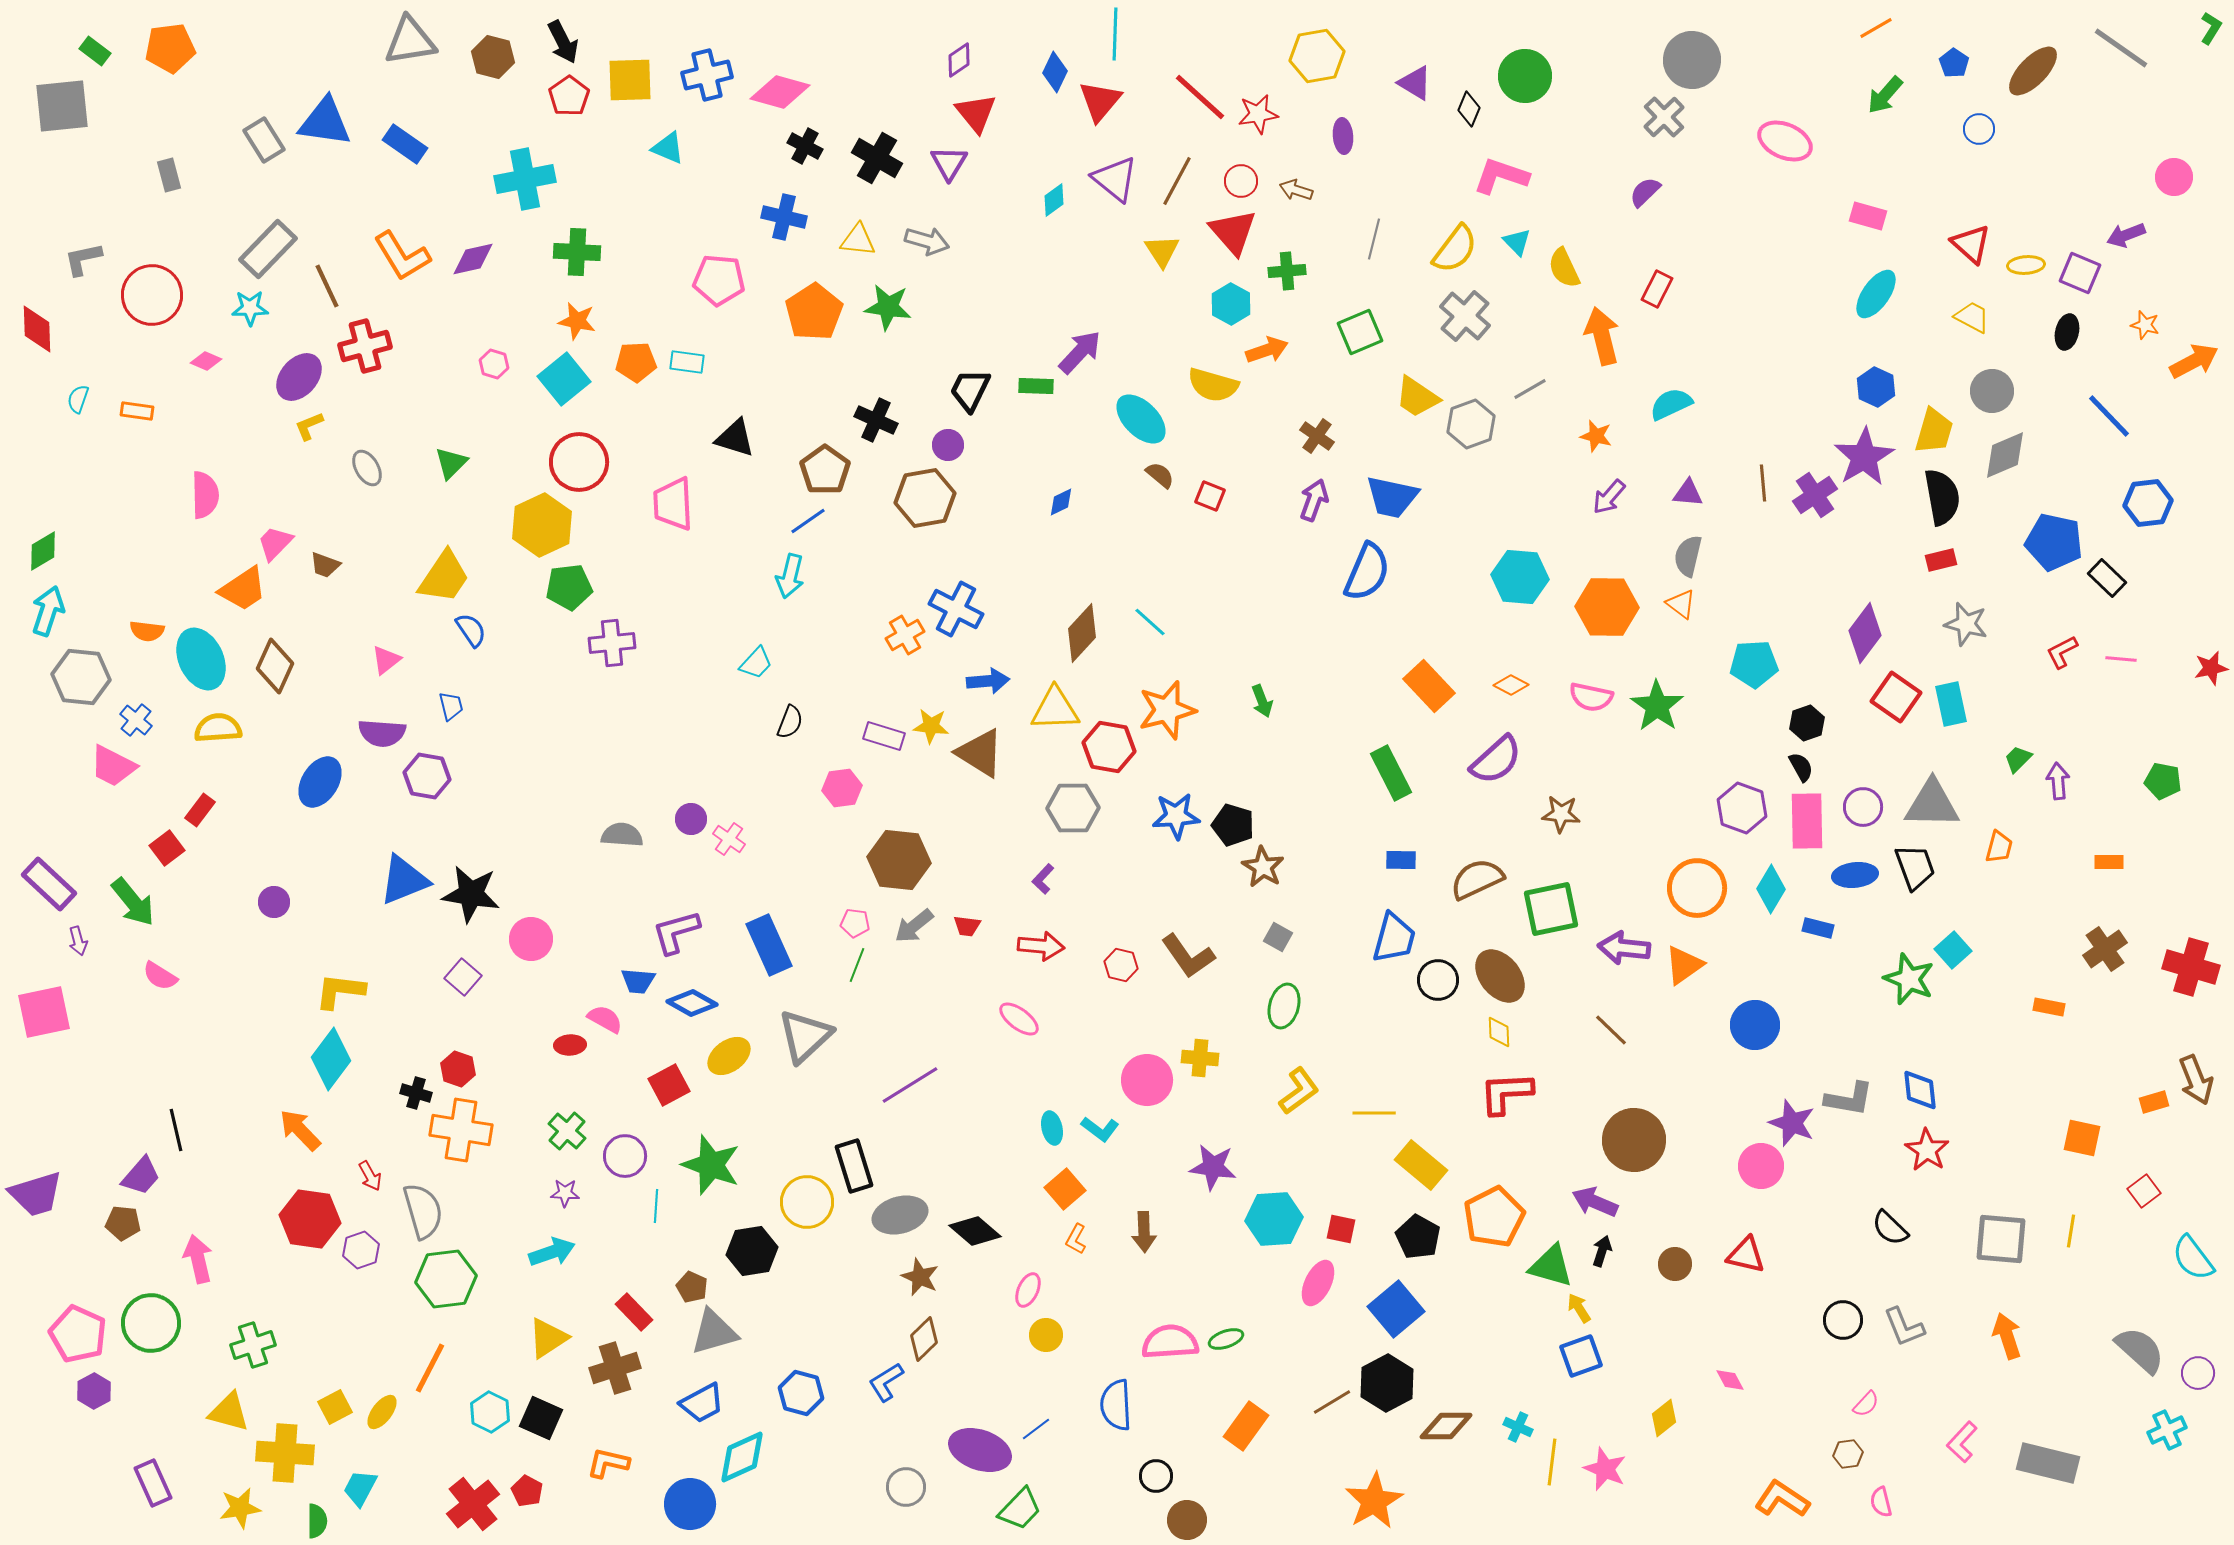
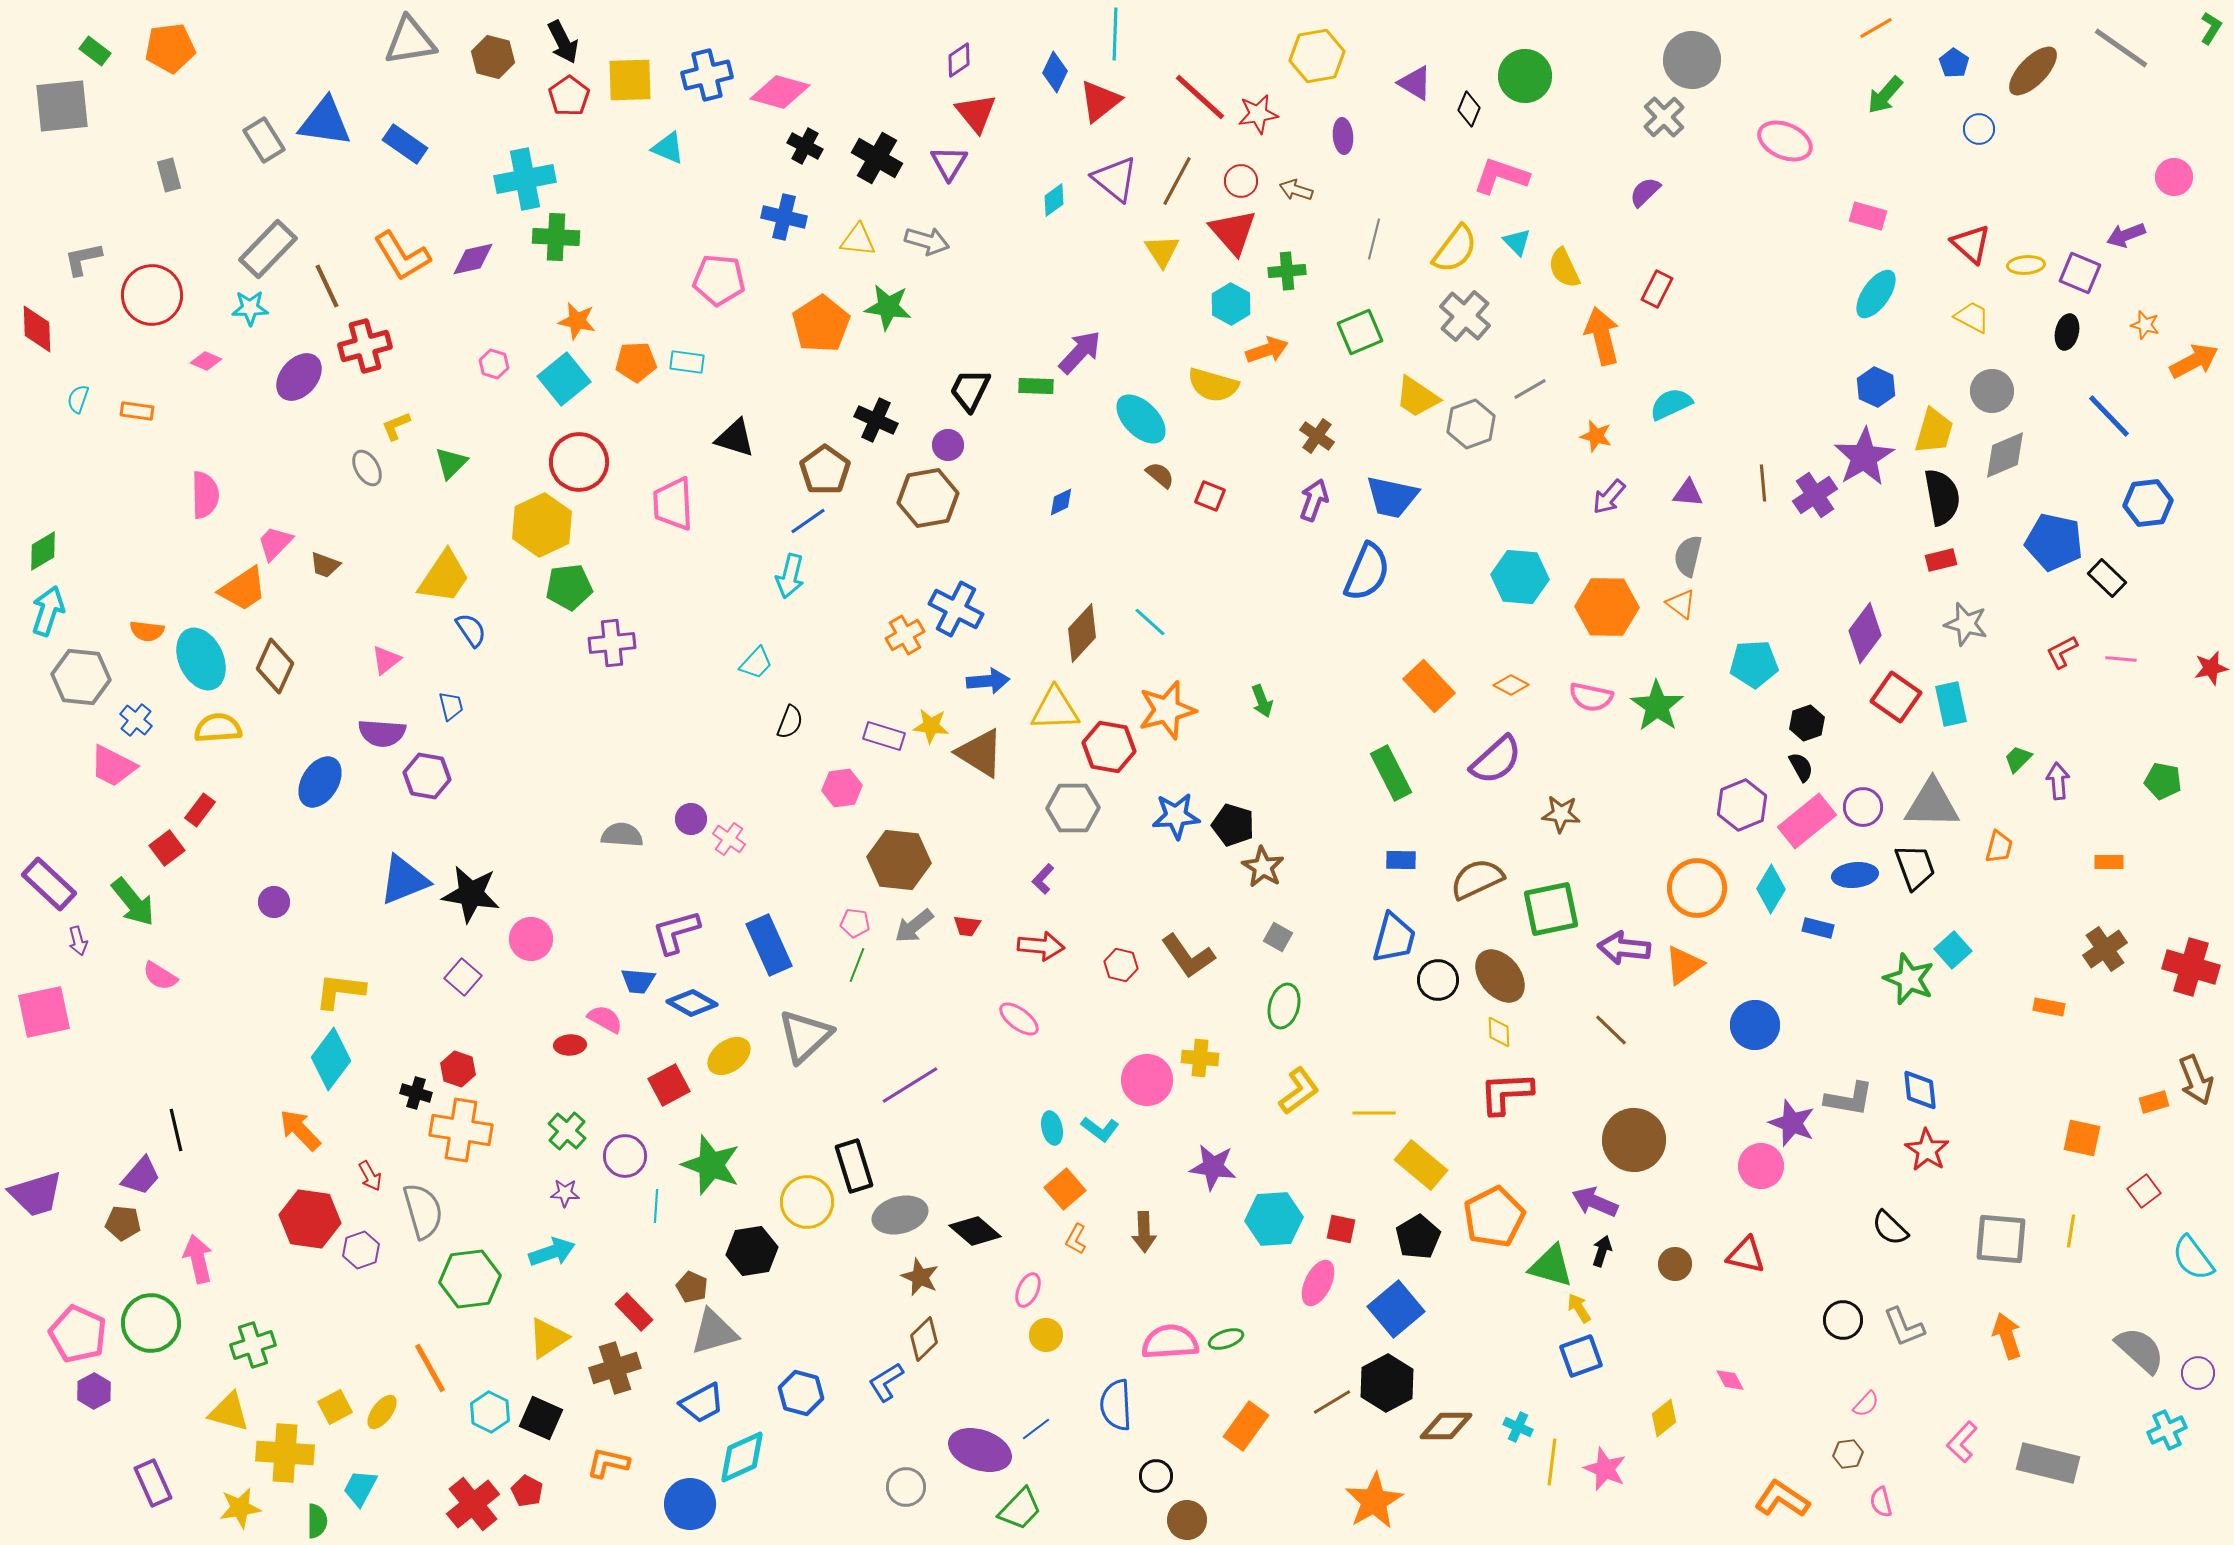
red triangle at (1100, 101): rotated 12 degrees clockwise
green cross at (577, 252): moved 21 px left, 15 px up
orange pentagon at (814, 312): moved 7 px right, 12 px down
yellow L-shape at (309, 426): moved 87 px right
brown hexagon at (925, 498): moved 3 px right
purple hexagon at (1742, 808): moved 3 px up; rotated 18 degrees clockwise
pink rectangle at (1807, 821): rotated 52 degrees clockwise
black pentagon at (1418, 1237): rotated 12 degrees clockwise
green hexagon at (446, 1279): moved 24 px right
orange line at (430, 1368): rotated 56 degrees counterclockwise
